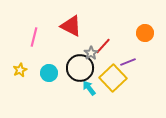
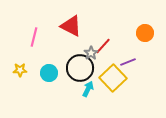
yellow star: rotated 24 degrees clockwise
cyan arrow: moved 1 px left, 1 px down; rotated 63 degrees clockwise
